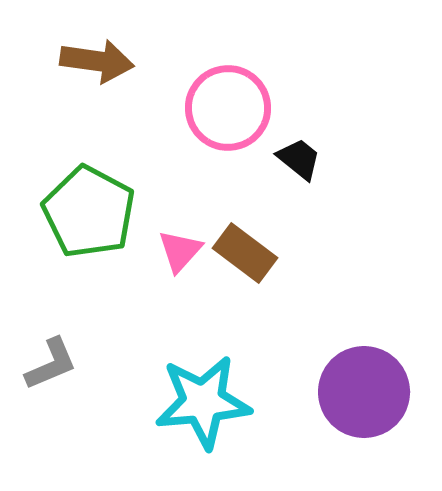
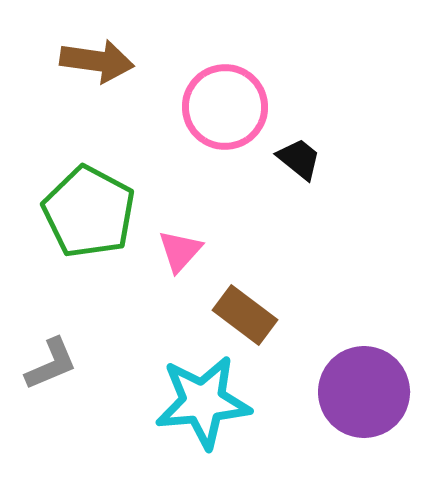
pink circle: moved 3 px left, 1 px up
brown rectangle: moved 62 px down
